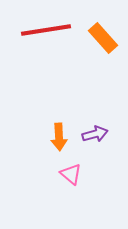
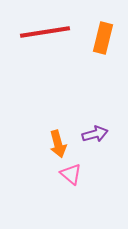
red line: moved 1 px left, 2 px down
orange rectangle: rotated 56 degrees clockwise
orange arrow: moved 1 px left, 7 px down; rotated 12 degrees counterclockwise
